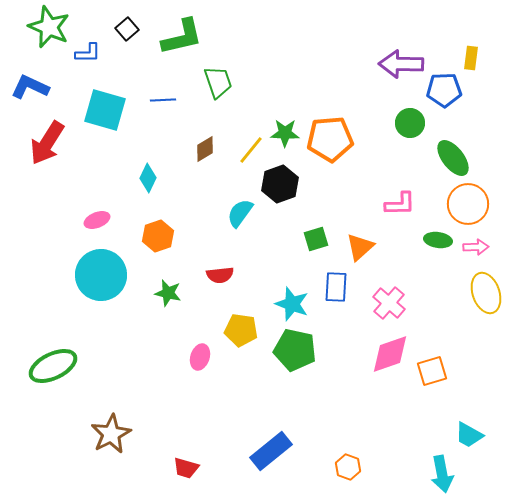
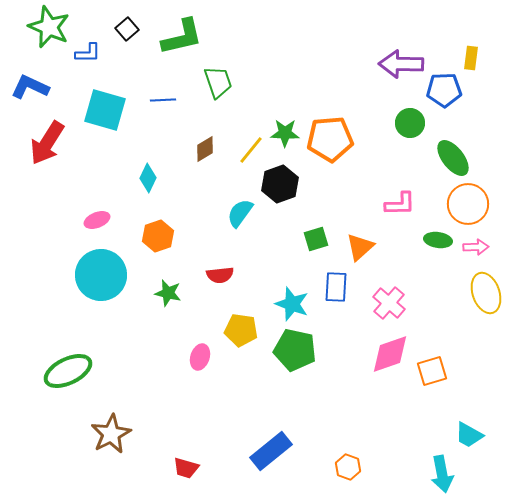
green ellipse at (53, 366): moved 15 px right, 5 px down
